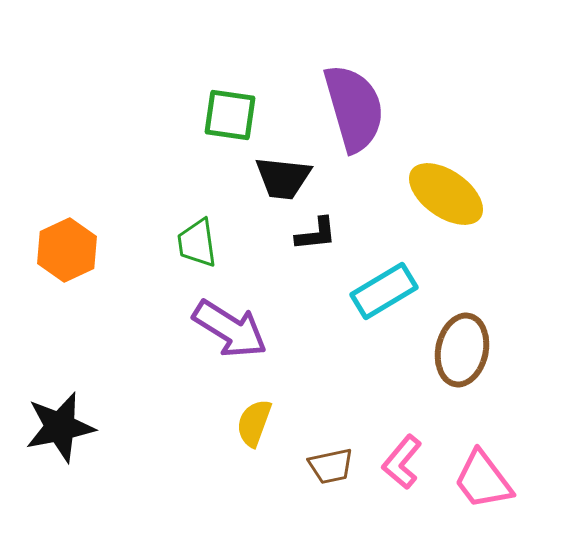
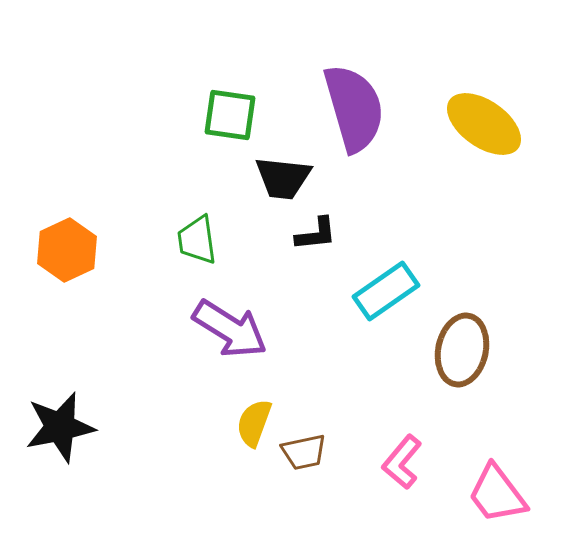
yellow ellipse: moved 38 px right, 70 px up
green trapezoid: moved 3 px up
cyan rectangle: moved 2 px right; rotated 4 degrees counterclockwise
brown trapezoid: moved 27 px left, 14 px up
pink trapezoid: moved 14 px right, 14 px down
